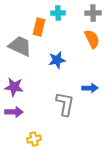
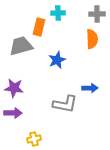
gray cross: moved 4 px right, 1 px down
orange semicircle: rotated 24 degrees clockwise
gray trapezoid: moved 1 px right; rotated 40 degrees counterclockwise
blue star: rotated 12 degrees counterclockwise
purple star: moved 1 px down
gray L-shape: rotated 90 degrees clockwise
purple arrow: moved 1 px left, 1 px down
